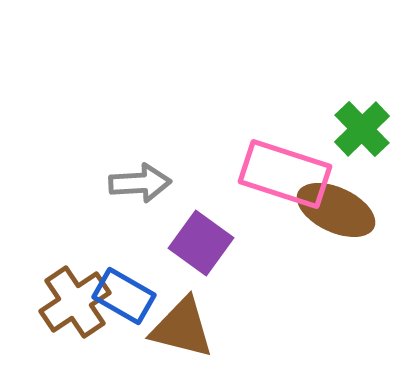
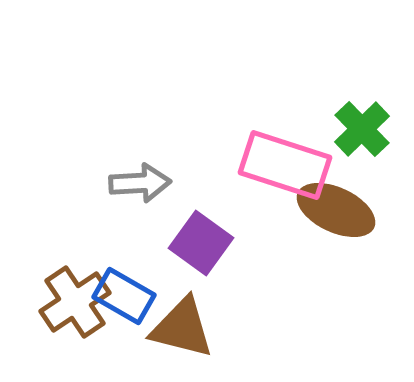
pink rectangle: moved 9 px up
